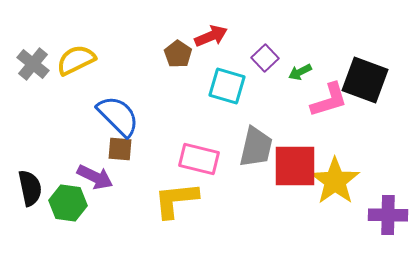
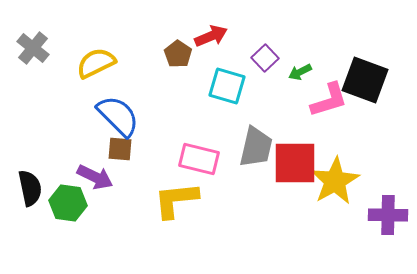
yellow semicircle: moved 20 px right, 3 px down
gray cross: moved 16 px up
red square: moved 3 px up
yellow star: rotated 6 degrees clockwise
